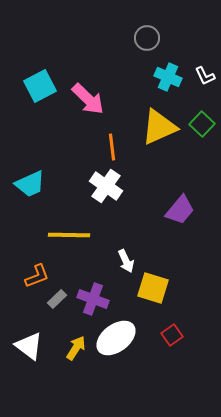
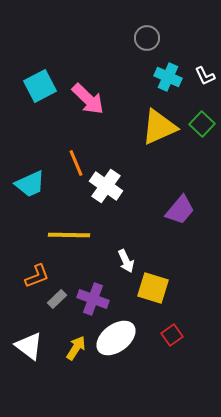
orange line: moved 36 px left, 16 px down; rotated 16 degrees counterclockwise
